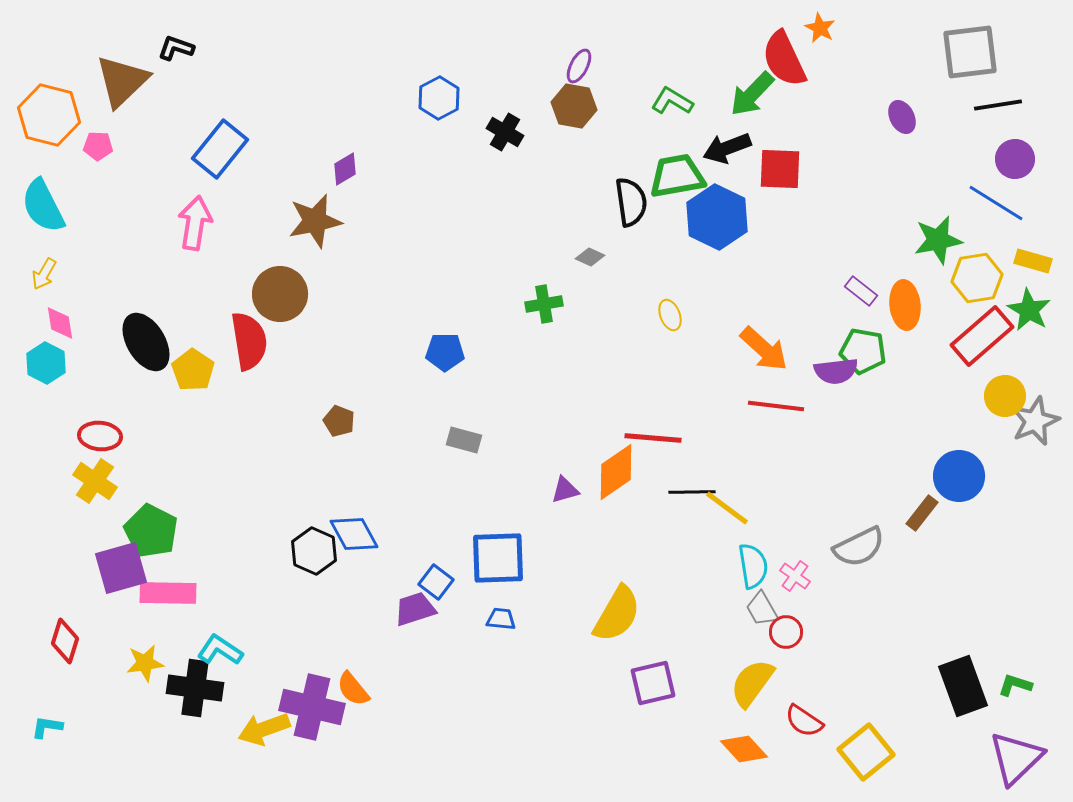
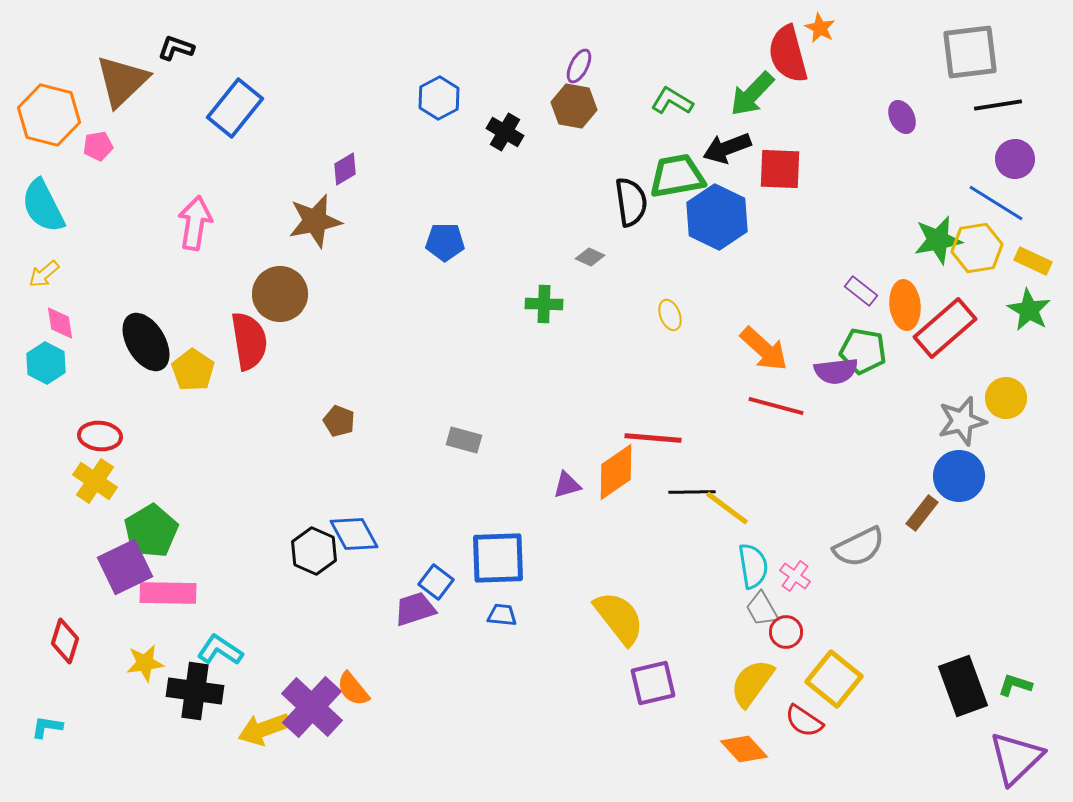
red semicircle at (784, 59): moved 4 px right, 5 px up; rotated 10 degrees clockwise
pink pentagon at (98, 146): rotated 12 degrees counterclockwise
blue rectangle at (220, 149): moved 15 px right, 41 px up
yellow rectangle at (1033, 261): rotated 9 degrees clockwise
yellow arrow at (44, 274): rotated 20 degrees clockwise
yellow hexagon at (977, 278): moved 30 px up
green cross at (544, 304): rotated 12 degrees clockwise
red rectangle at (982, 336): moved 37 px left, 8 px up
blue pentagon at (445, 352): moved 110 px up
yellow circle at (1005, 396): moved 1 px right, 2 px down
red line at (776, 406): rotated 8 degrees clockwise
gray star at (1035, 421): moved 73 px left; rotated 9 degrees clockwise
purple triangle at (565, 490): moved 2 px right, 5 px up
green pentagon at (151, 531): rotated 14 degrees clockwise
purple square at (121, 568): moved 4 px right, 1 px up; rotated 10 degrees counterclockwise
yellow semicircle at (617, 614): moved 2 px right, 4 px down; rotated 68 degrees counterclockwise
blue trapezoid at (501, 619): moved 1 px right, 4 px up
black cross at (195, 688): moved 3 px down
purple cross at (312, 707): rotated 30 degrees clockwise
yellow square at (866, 752): moved 32 px left, 73 px up; rotated 12 degrees counterclockwise
